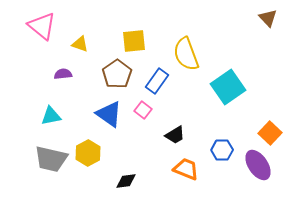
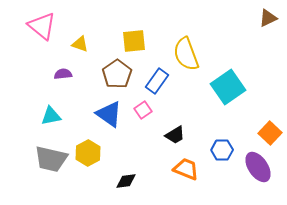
brown triangle: rotated 48 degrees clockwise
pink square: rotated 18 degrees clockwise
purple ellipse: moved 2 px down
